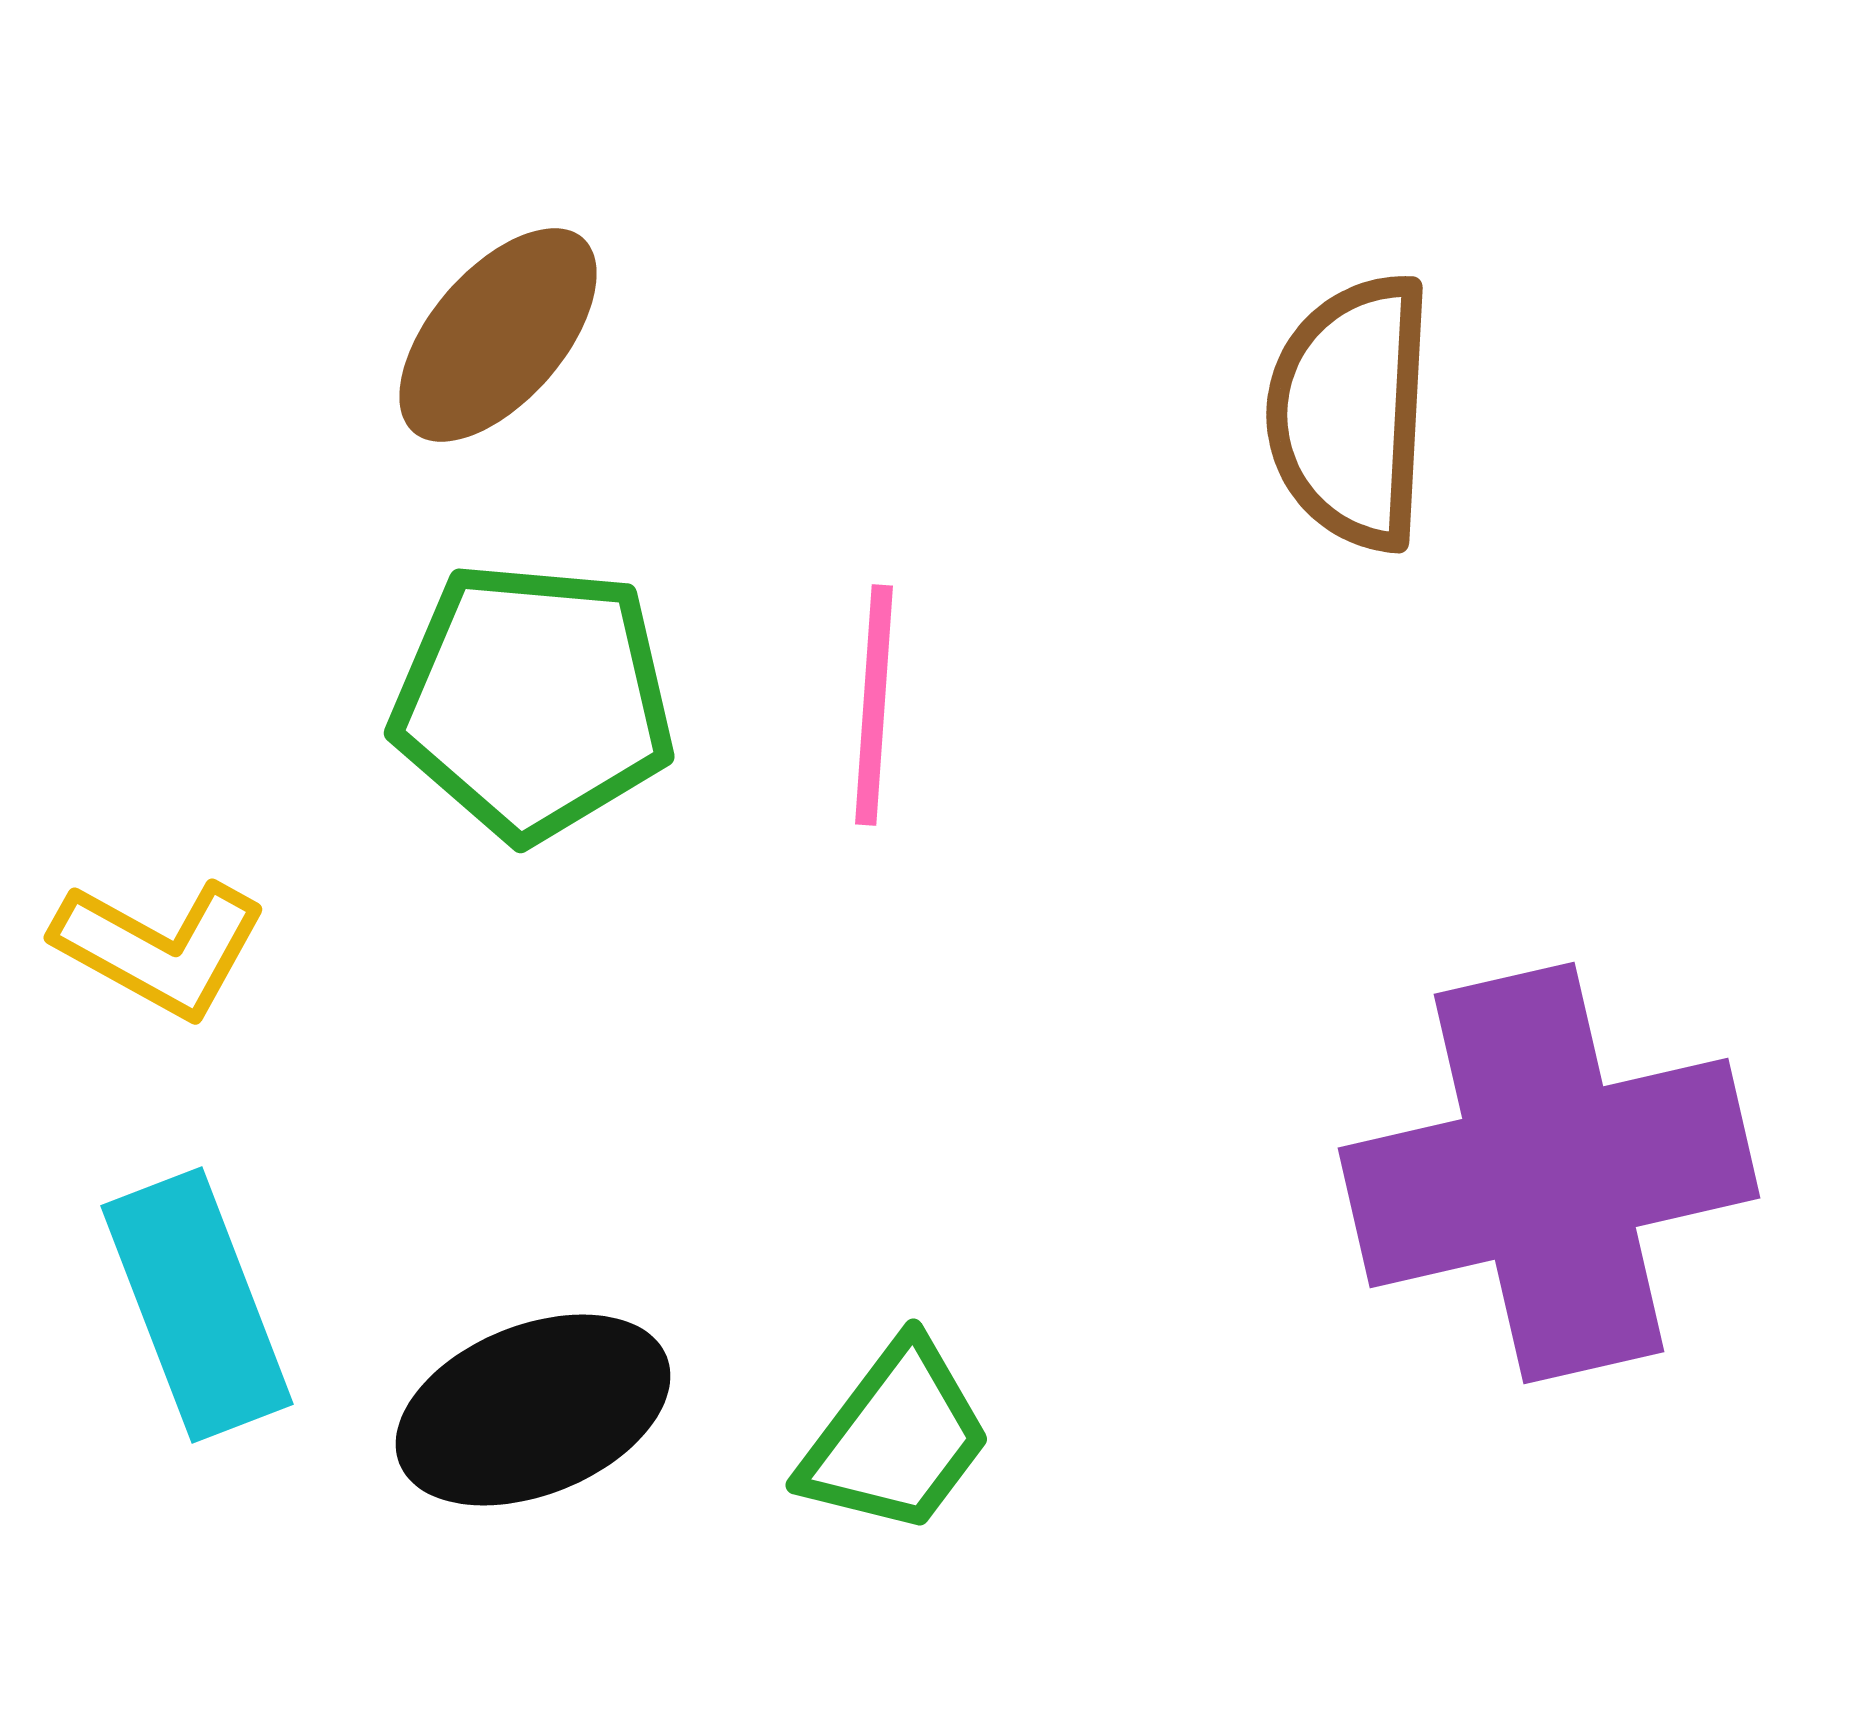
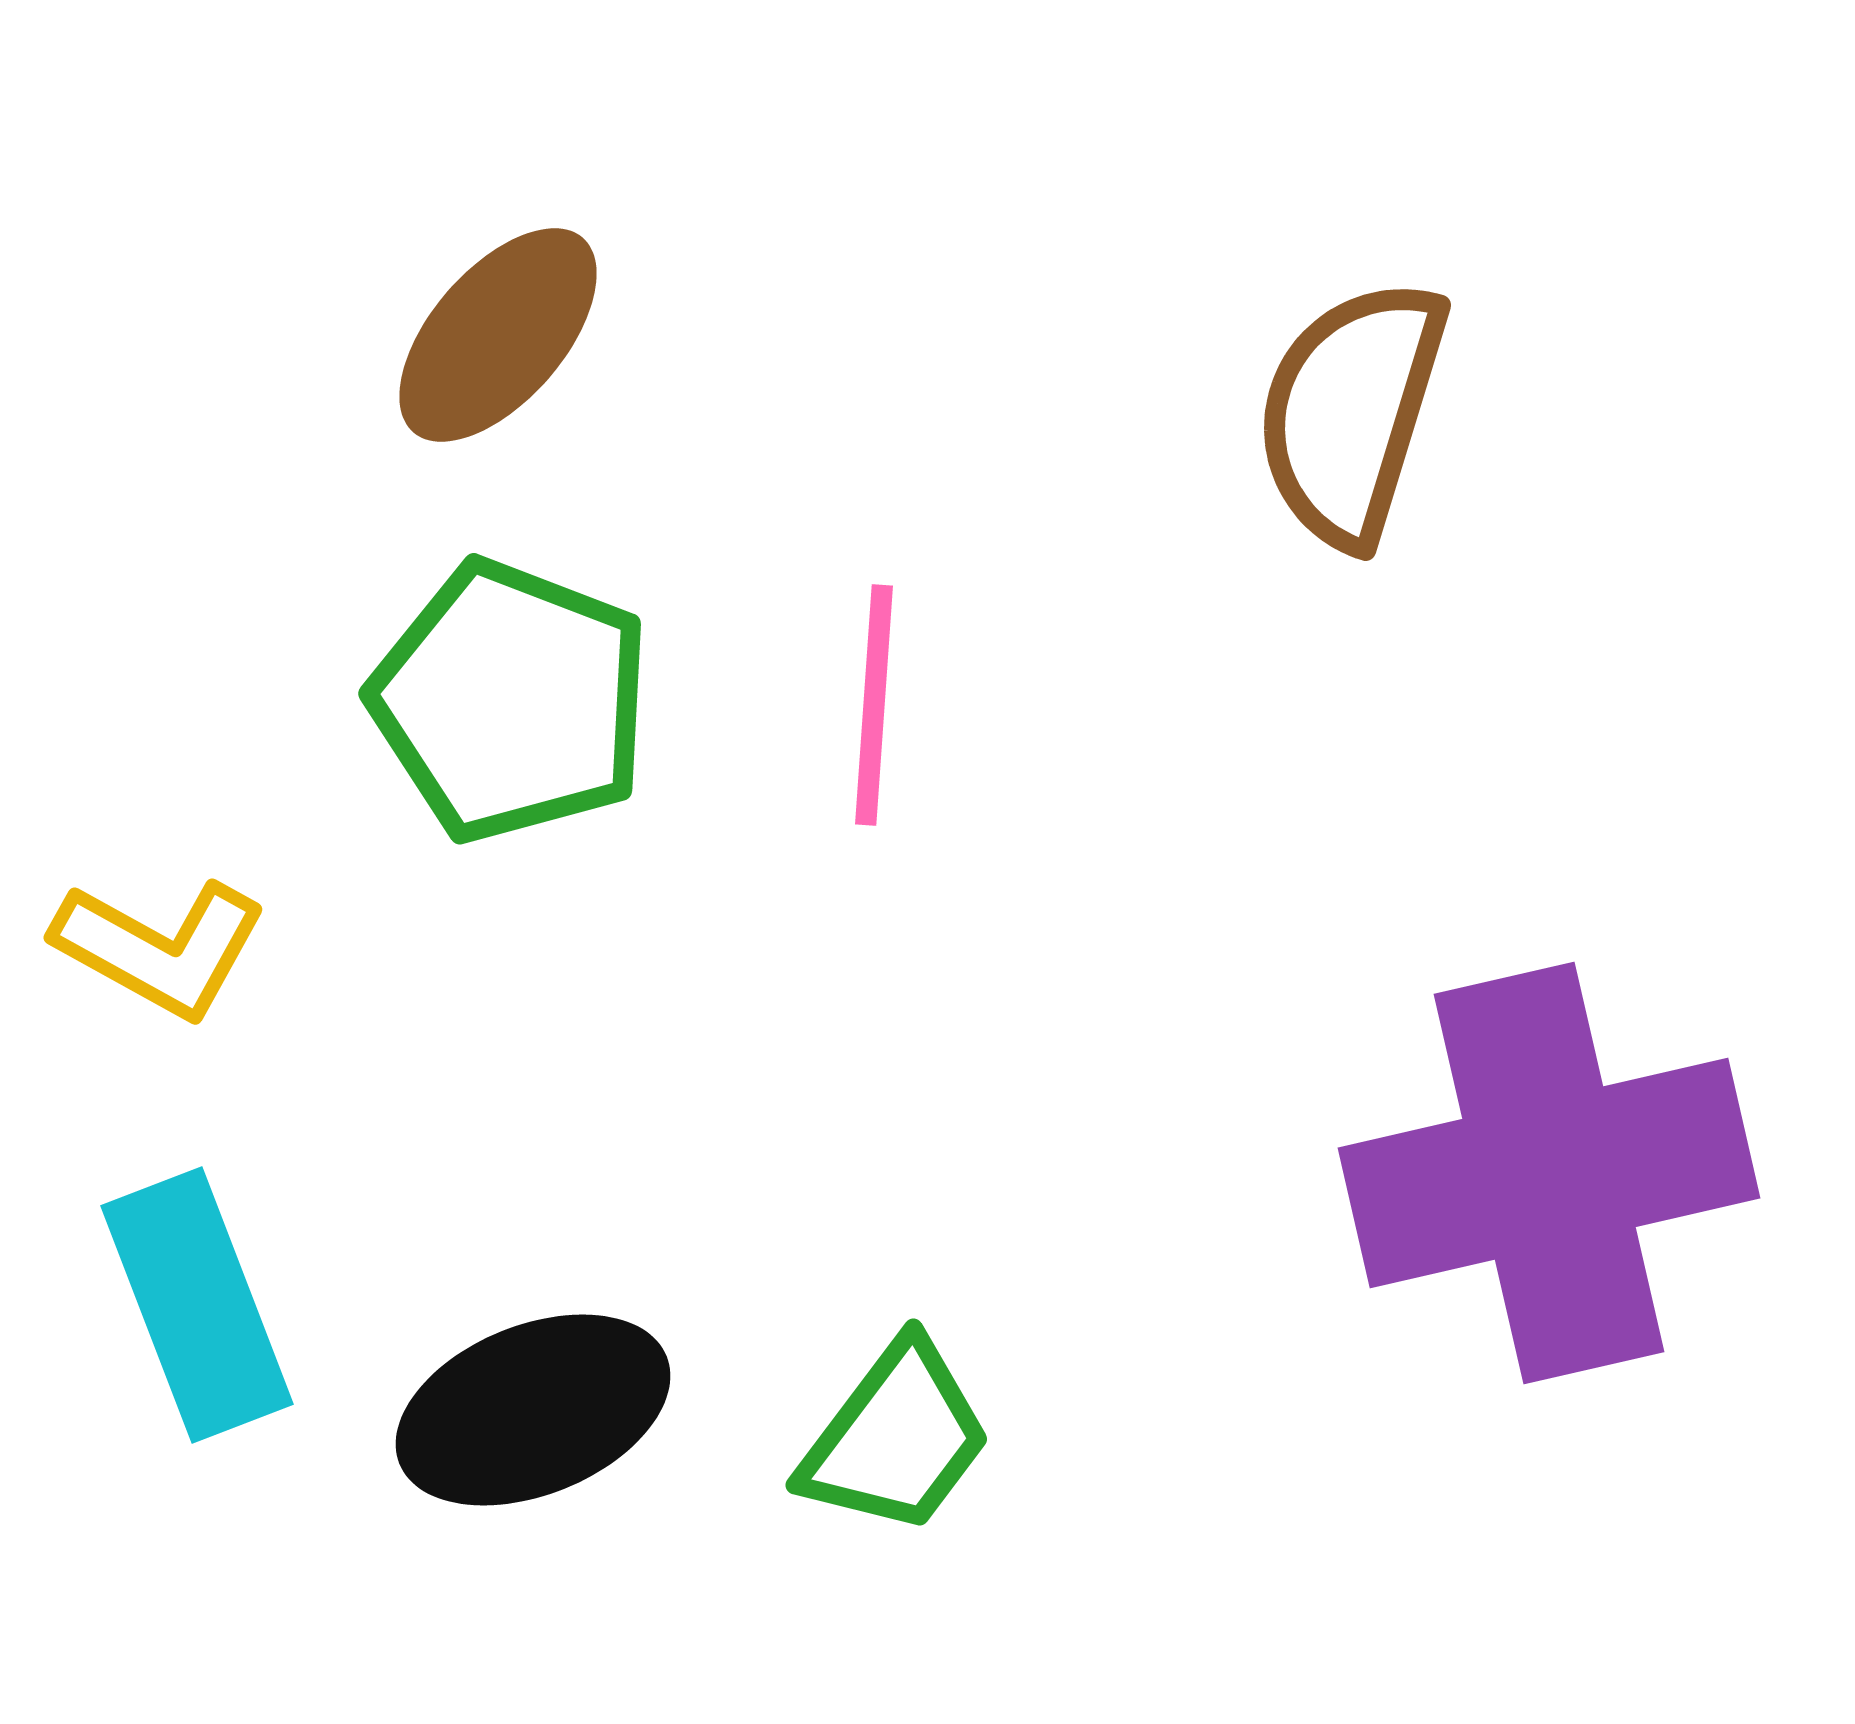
brown semicircle: rotated 14 degrees clockwise
green pentagon: moved 22 px left; rotated 16 degrees clockwise
